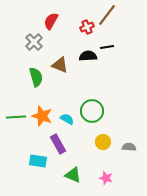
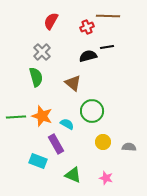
brown line: moved 1 px right, 1 px down; rotated 55 degrees clockwise
gray cross: moved 8 px right, 10 px down
black semicircle: rotated 12 degrees counterclockwise
brown triangle: moved 13 px right, 18 px down; rotated 18 degrees clockwise
cyan semicircle: moved 5 px down
purple rectangle: moved 2 px left
cyan rectangle: rotated 12 degrees clockwise
